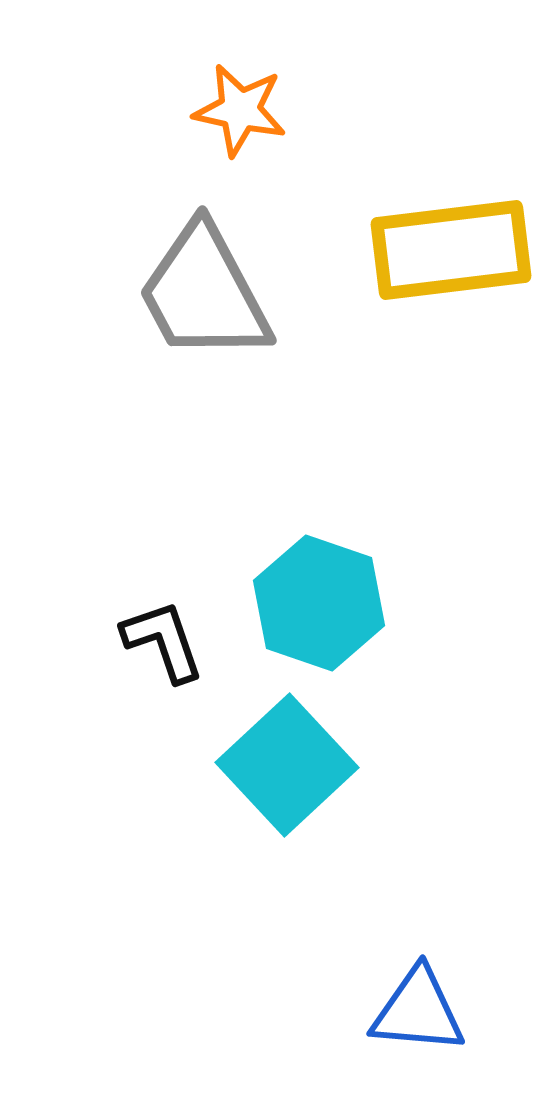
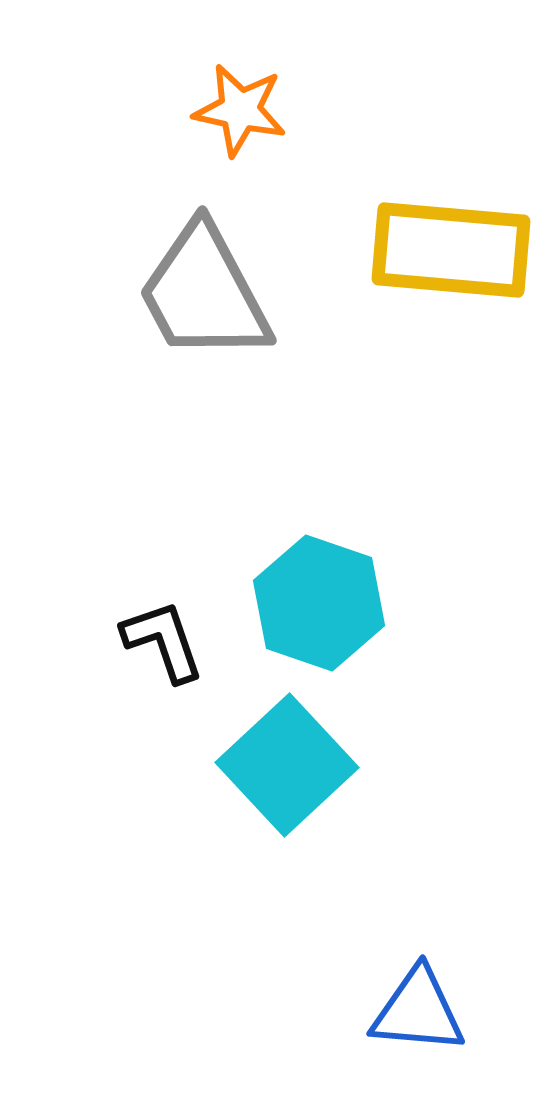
yellow rectangle: rotated 12 degrees clockwise
